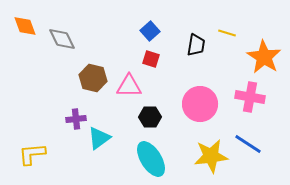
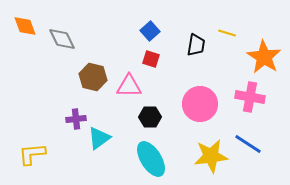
brown hexagon: moved 1 px up
